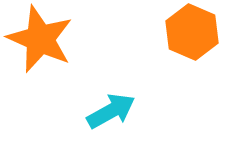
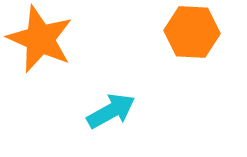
orange hexagon: rotated 20 degrees counterclockwise
